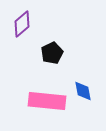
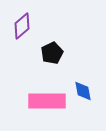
purple diamond: moved 2 px down
pink rectangle: rotated 6 degrees counterclockwise
